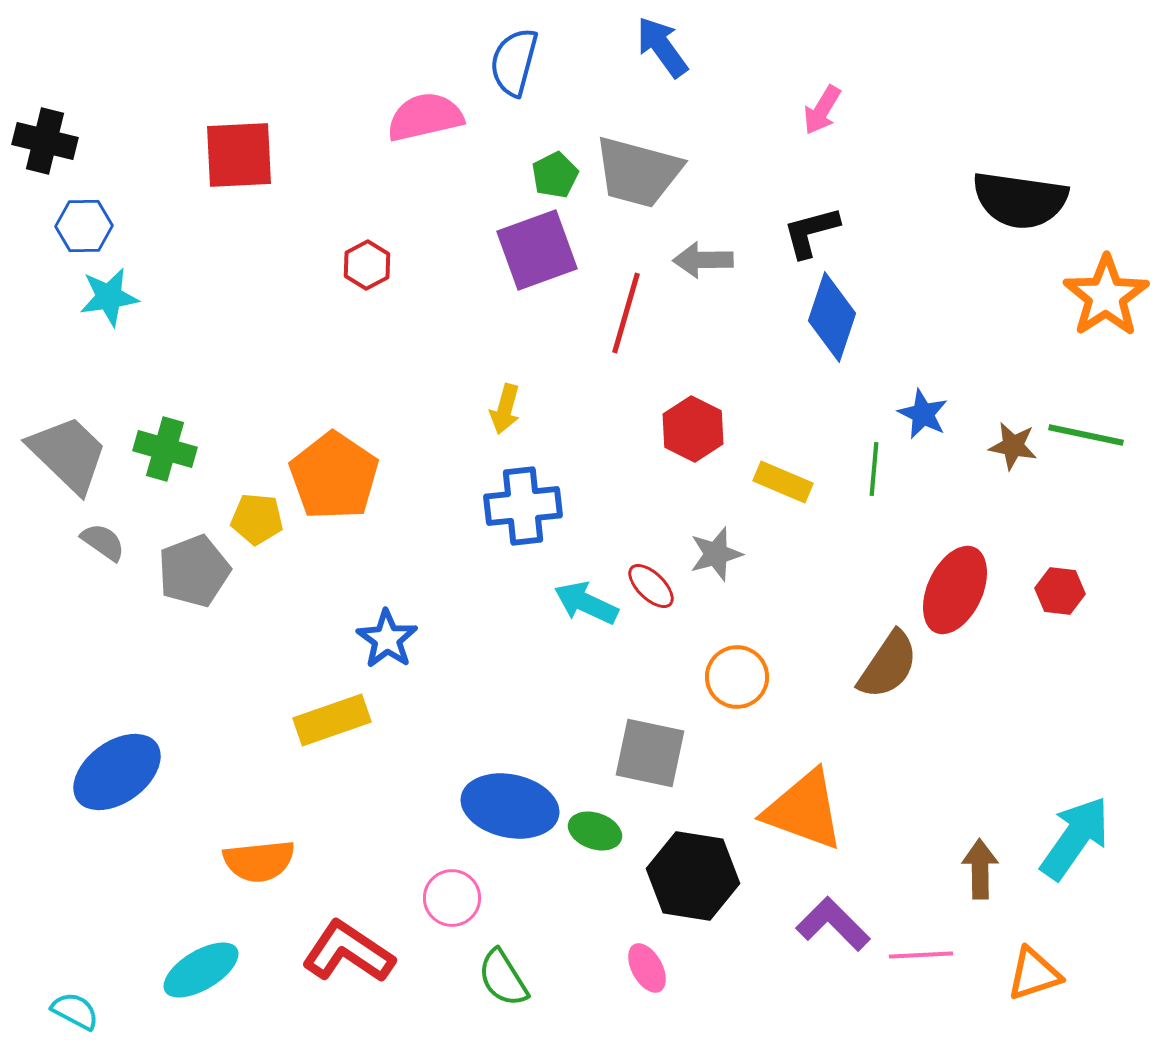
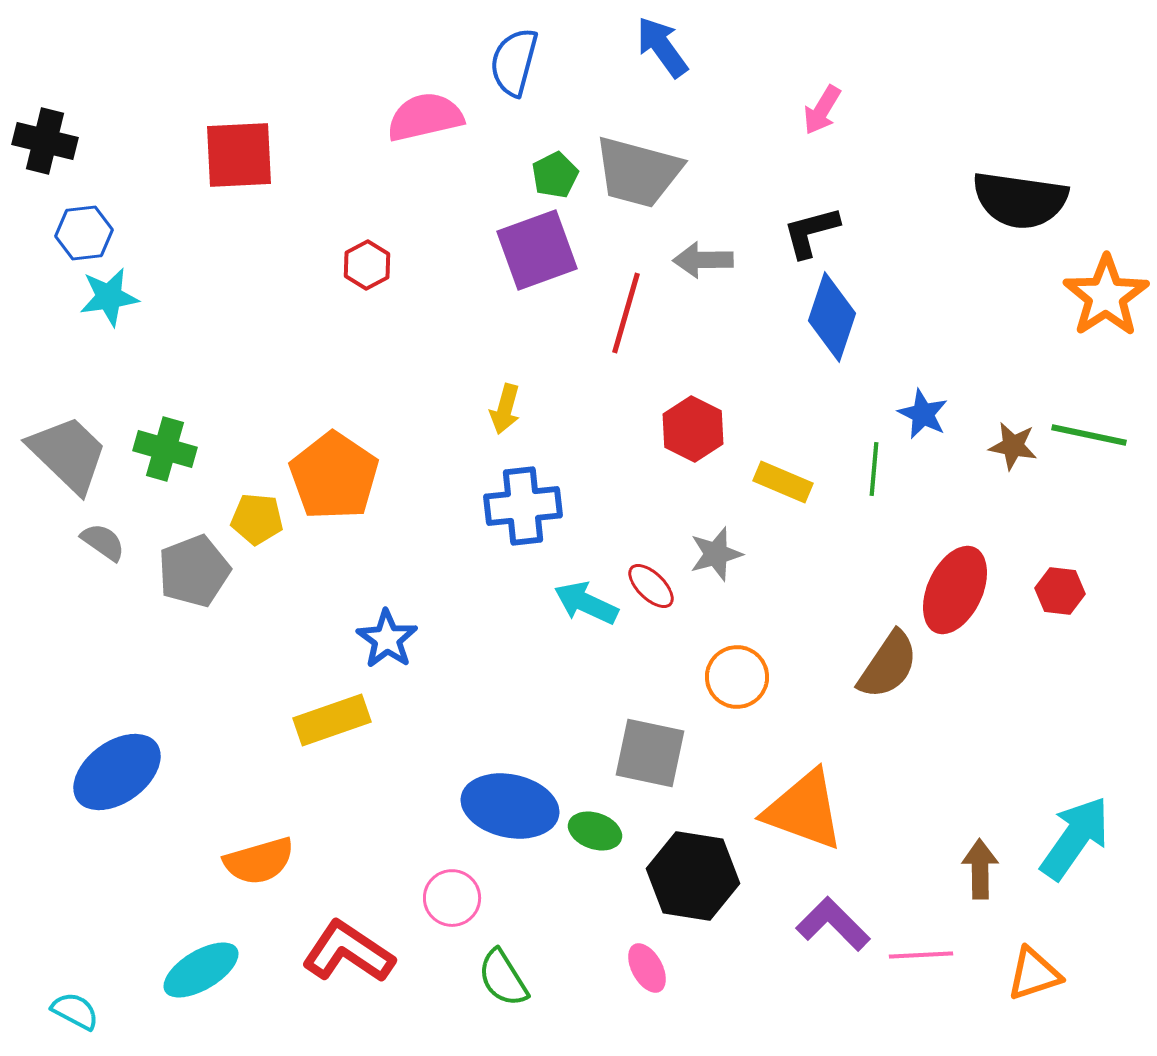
blue hexagon at (84, 226): moved 7 px down; rotated 6 degrees counterclockwise
green line at (1086, 435): moved 3 px right
orange semicircle at (259, 861): rotated 10 degrees counterclockwise
